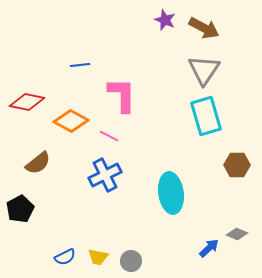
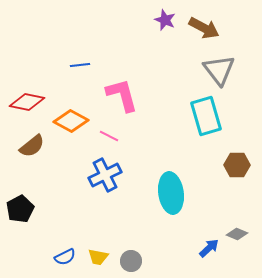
gray triangle: moved 15 px right; rotated 12 degrees counterclockwise
pink L-shape: rotated 15 degrees counterclockwise
brown semicircle: moved 6 px left, 17 px up
